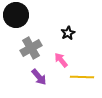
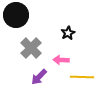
gray cross: rotated 15 degrees counterclockwise
pink arrow: rotated 49 degrees counterclockwise
purple arrow: rotated 84 degrees clockwise
